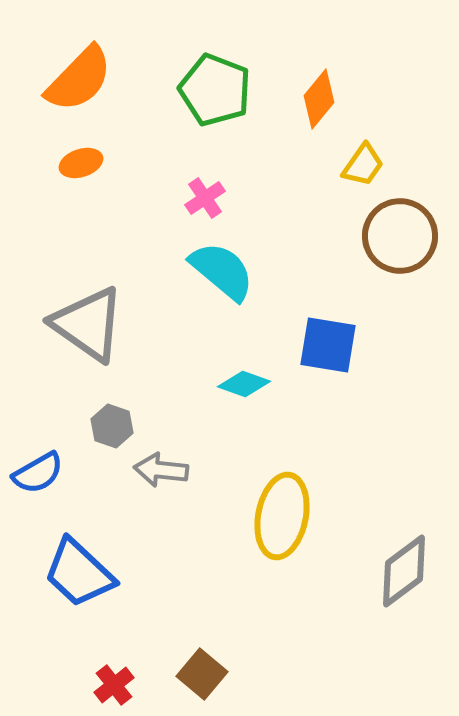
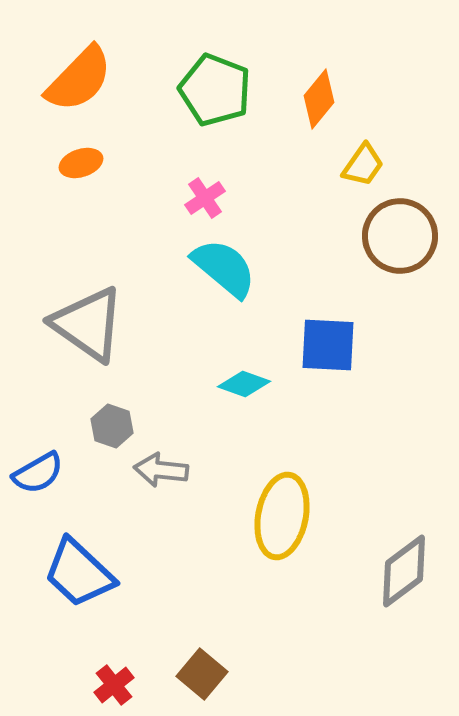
cyan semicircle: moved 2 px right, 3 px up
blue square: rotated 6 degrees counterclockwise
